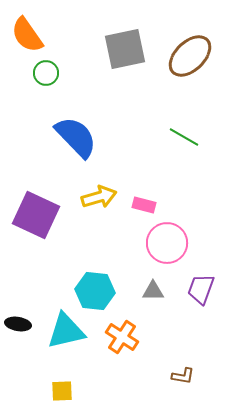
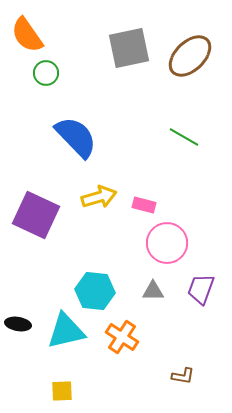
gray square: moved 4 px right, 1 px up
